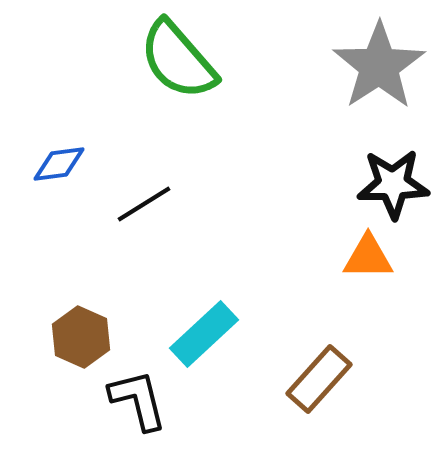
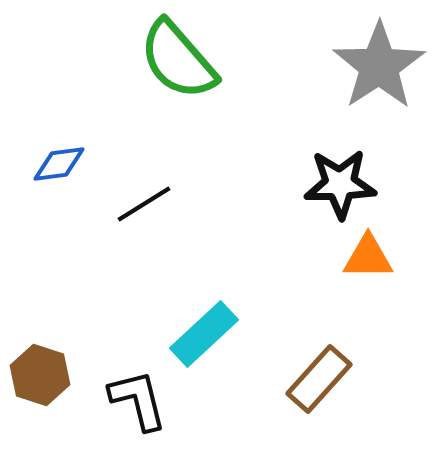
black star: moved 53 px left
brown hexagon: moved 41 px left, 38 px down; rotated 6 degrees counterclockwise
